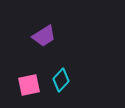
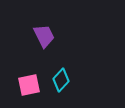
purple trapezoid: rotated 85 degrees counterclockwise
